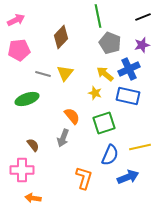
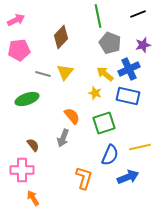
black line: moved 5 px left, 3 px up
purple star: moved 1 px right
yellow triangle: moved 1 px up
orange arrow: rotated 49 degrees clockwise
